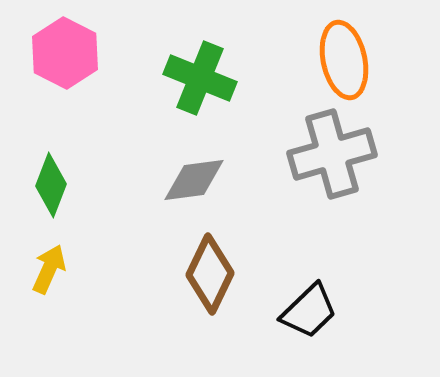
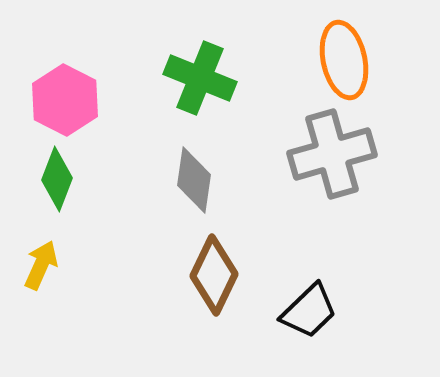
pink hexagon: moved 47 px down
gray diamond: rotated 74 degrees counterclockwise
green diamond: moved 6 px right, 6 px up
yellow arrow: moved 8 px left, 4 px up
brown diamond: moved 4 px right, 1 px down
